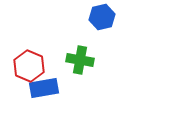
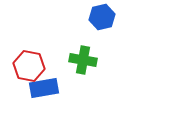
green cross: moved 3 px right
red hexagon: rotated 12 degrees counterclockwise
